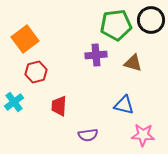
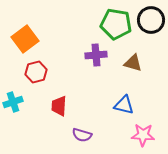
green pentagon: moved 1 px up; rotated 16 degrees clockwise
cyan cross: moved 1 px left; rotated 18 degrees clockwise
purple semicircle: moved 6 px left; rotated 24 degrees clockwise
